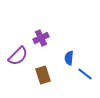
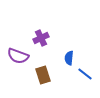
purple semicircle: rotated 65 degrees clockwise
